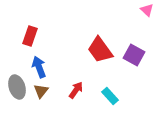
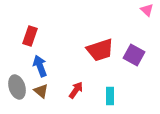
red trapezoid: rotated 72 degrees counterclockwise
blue arrow: moved 1 px right, 1 px up
brown triangle: rotated 28 degrees counterclockwise
cyan rectangle: rotated 42 degrees clockwise
